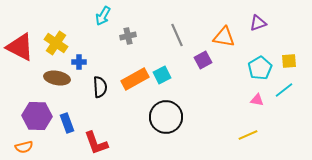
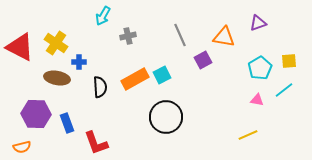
gray line: moved 3 px right
purple hexagon: moved 1 px left, 2 px up
orange semicircle: moved 2 px left
